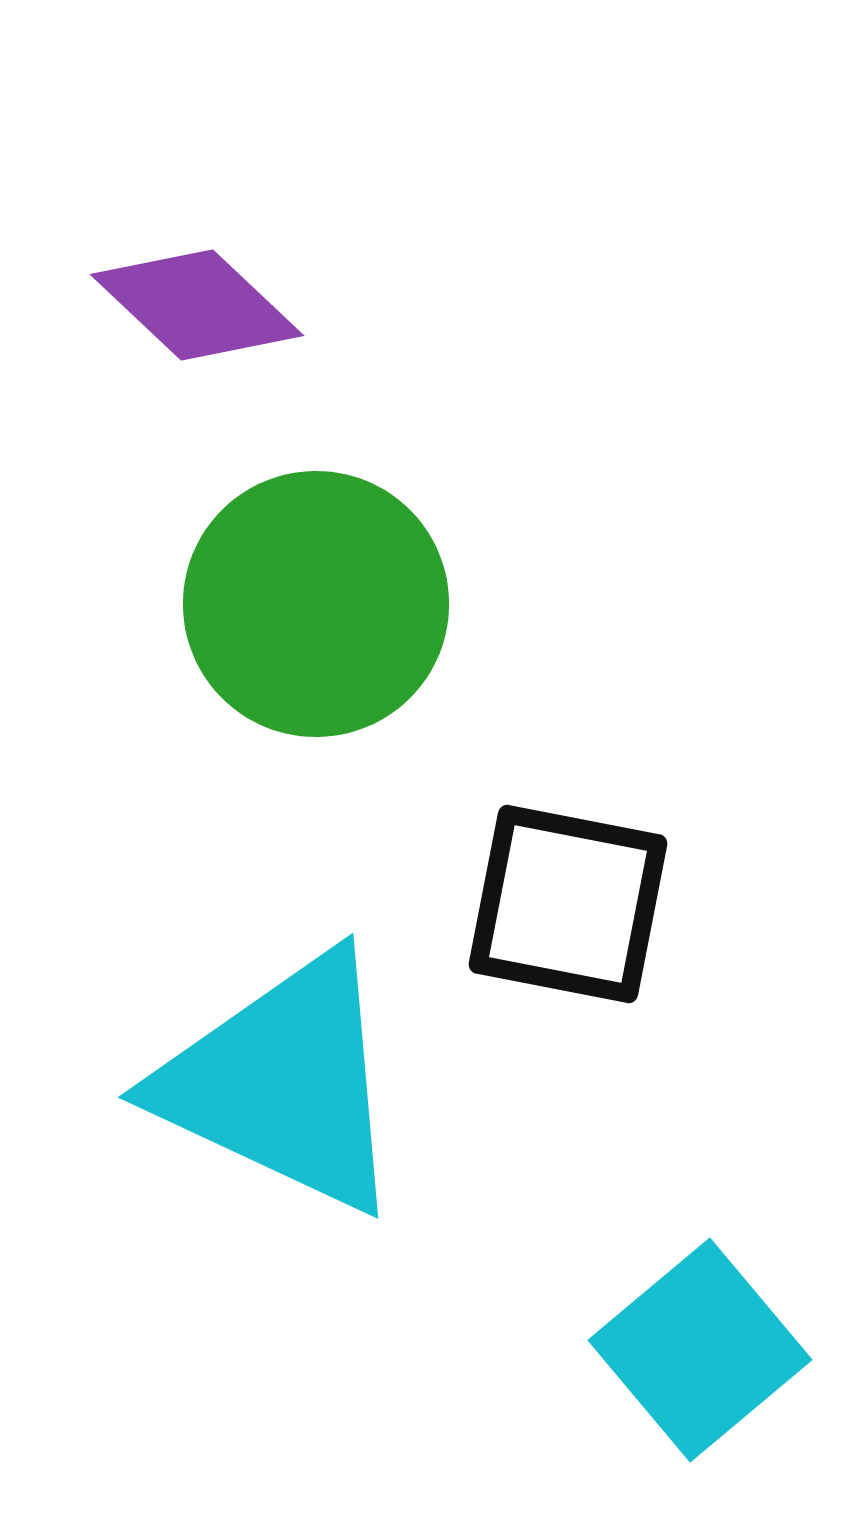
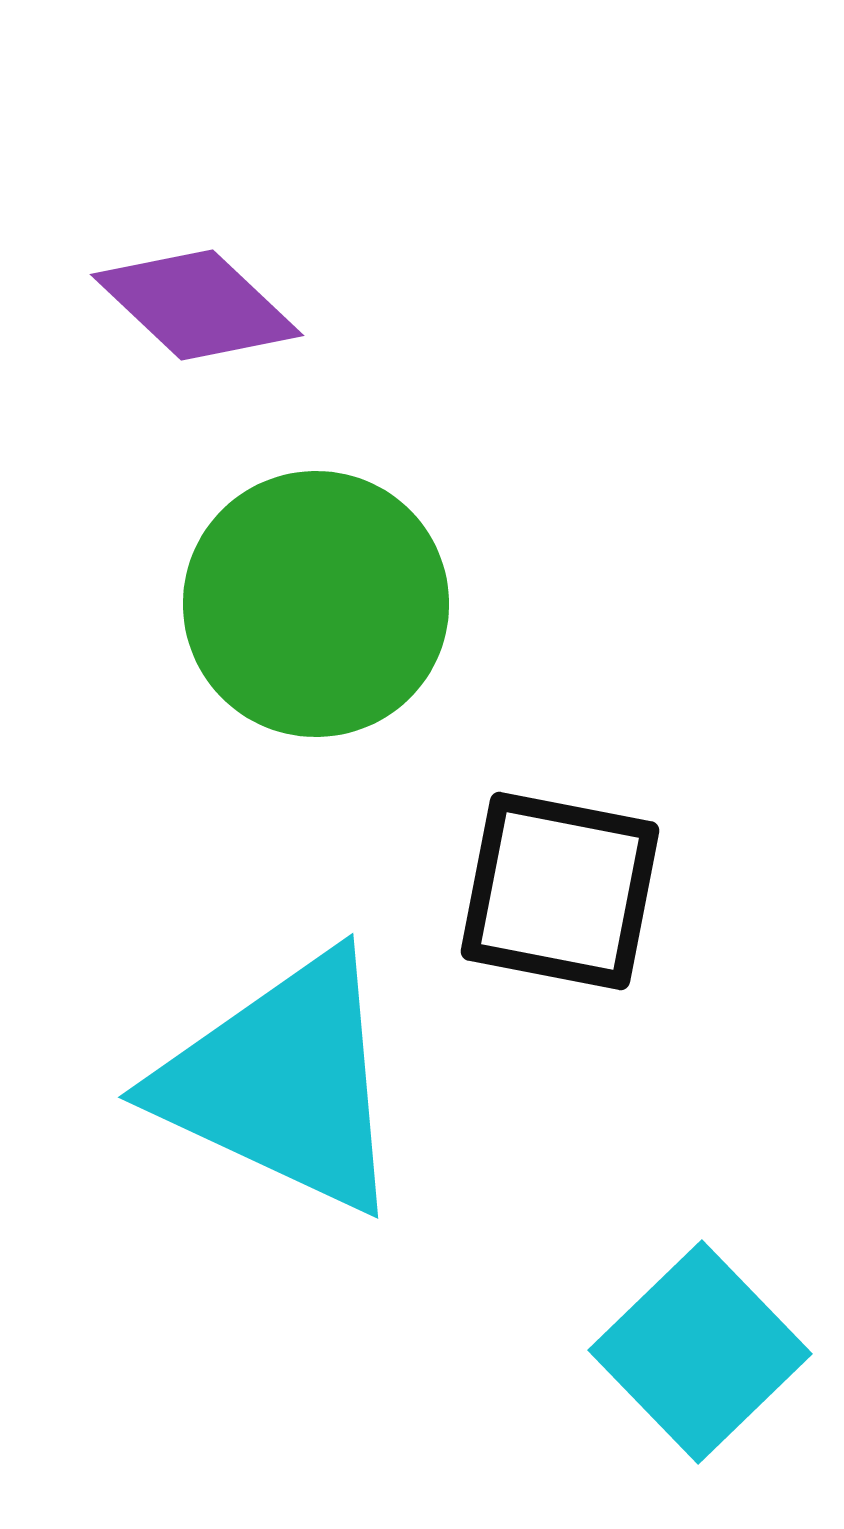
black square: moved 8 px left, 13 px up
cyan square: moved 2 px down; rotated 4 degrees counterclockwise
